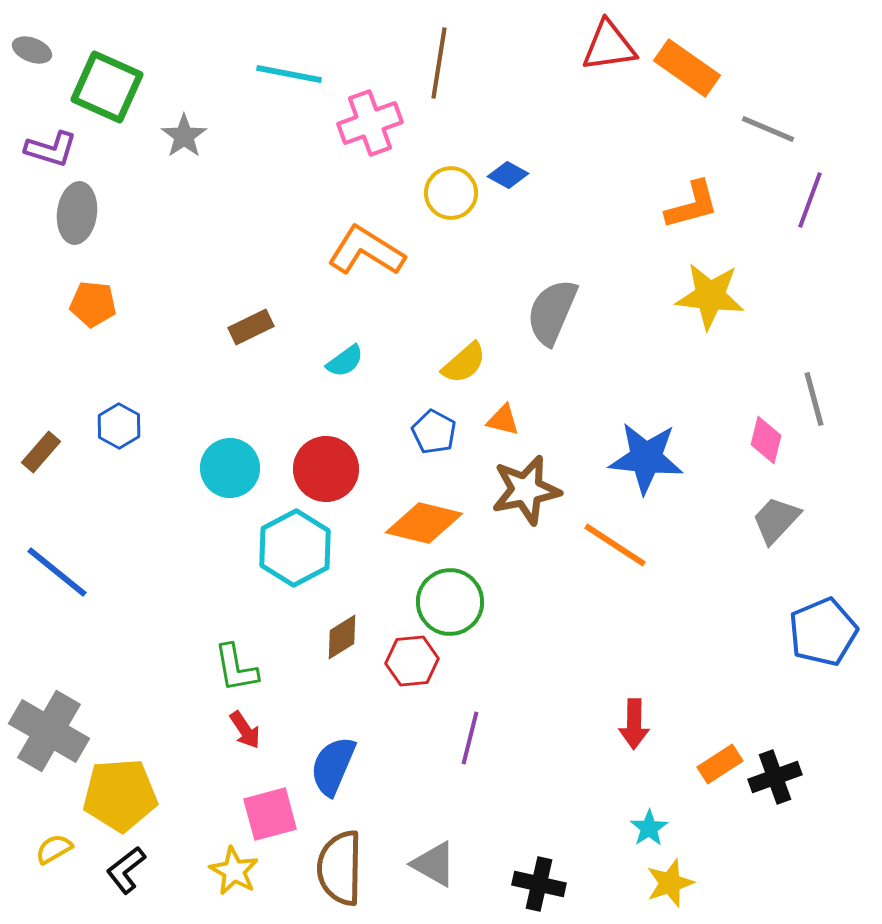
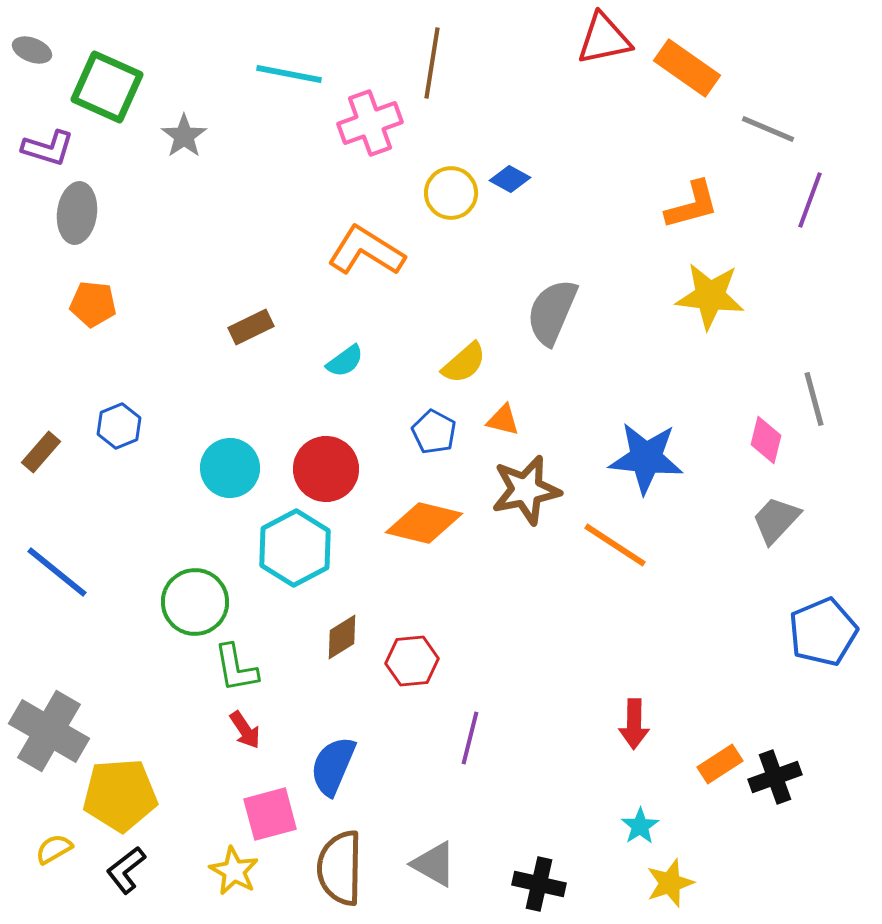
red triangle at (609, 46): moved 5 px left, 7 px up; rotated 4 degrees counterclockwise
brown line at (439, 63): moved 7 px left
purple L-shape at (51, 149): moved 3 px left, 1 px up
blue diamond at (508, 175): moved 2 px right, 4 px down
blue hexagon at (119, 426): rotated 9 degrees clockwise
green circle at (450, 602): moved 255 px left
cyan star at (649, 828): moved 9 px left, 2 px up
